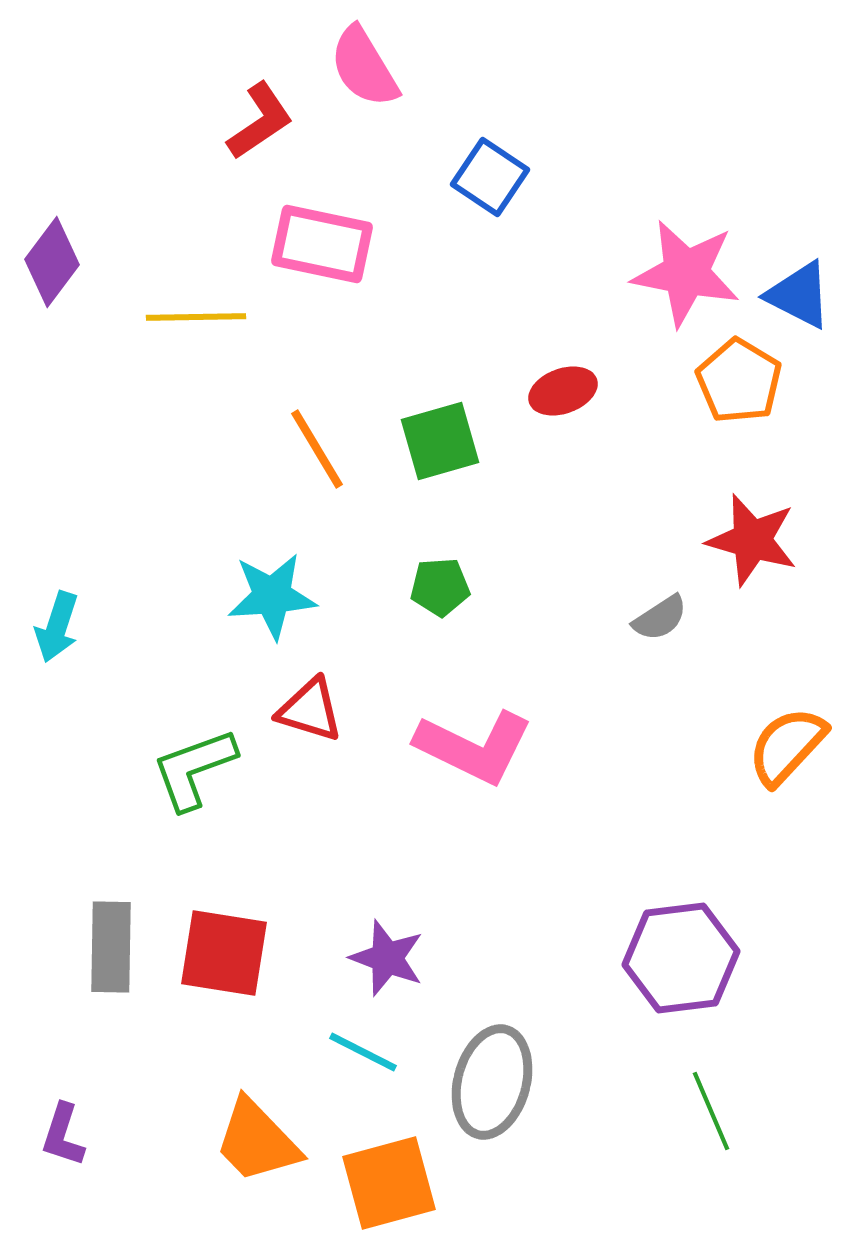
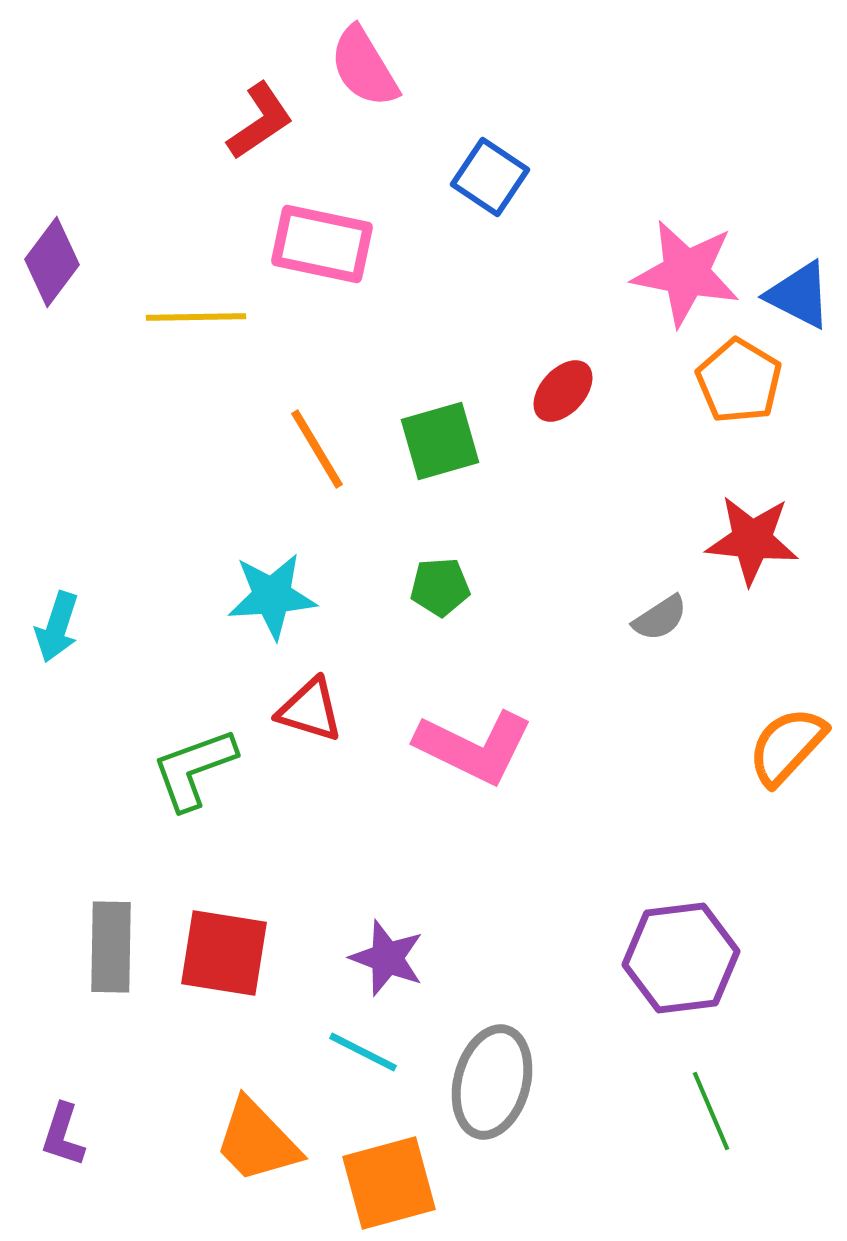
red ellipse: rotated 28 degrees counterclockwise
red star: rotated 10 degrees counterclockwise
